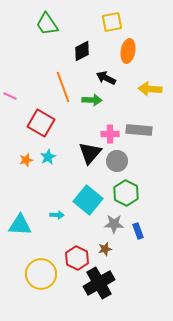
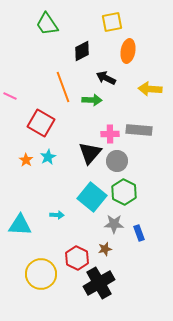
orange star: rotated 24 degrees counterclockwise
green hexagon: moved 2 px left, 1 px up
cyan square: moved 4 px right, 3 px up
blue rectangle: moved 1 px right, 2 px down
